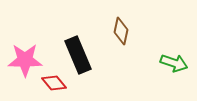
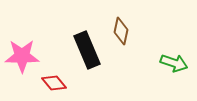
black rectangle: moved 9 px right, 5 px up
pink star: moved 3 px left, 4 px up
